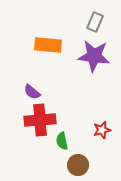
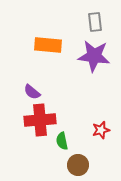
gray rectangle: rotated 30 degrees counterclockwise
red star: moved 1 px left
